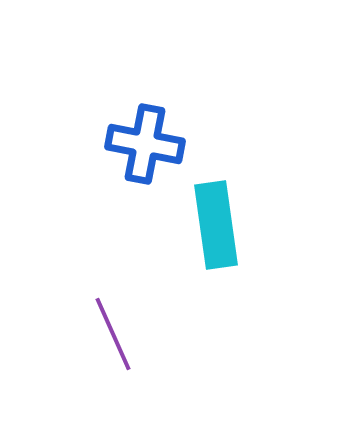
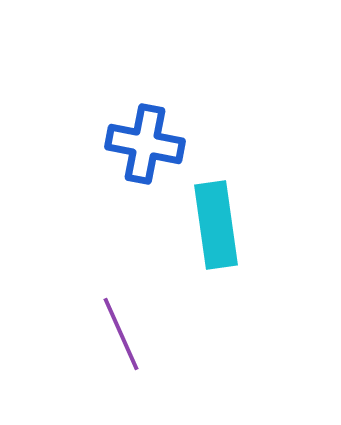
purple line: moved 8 px right
